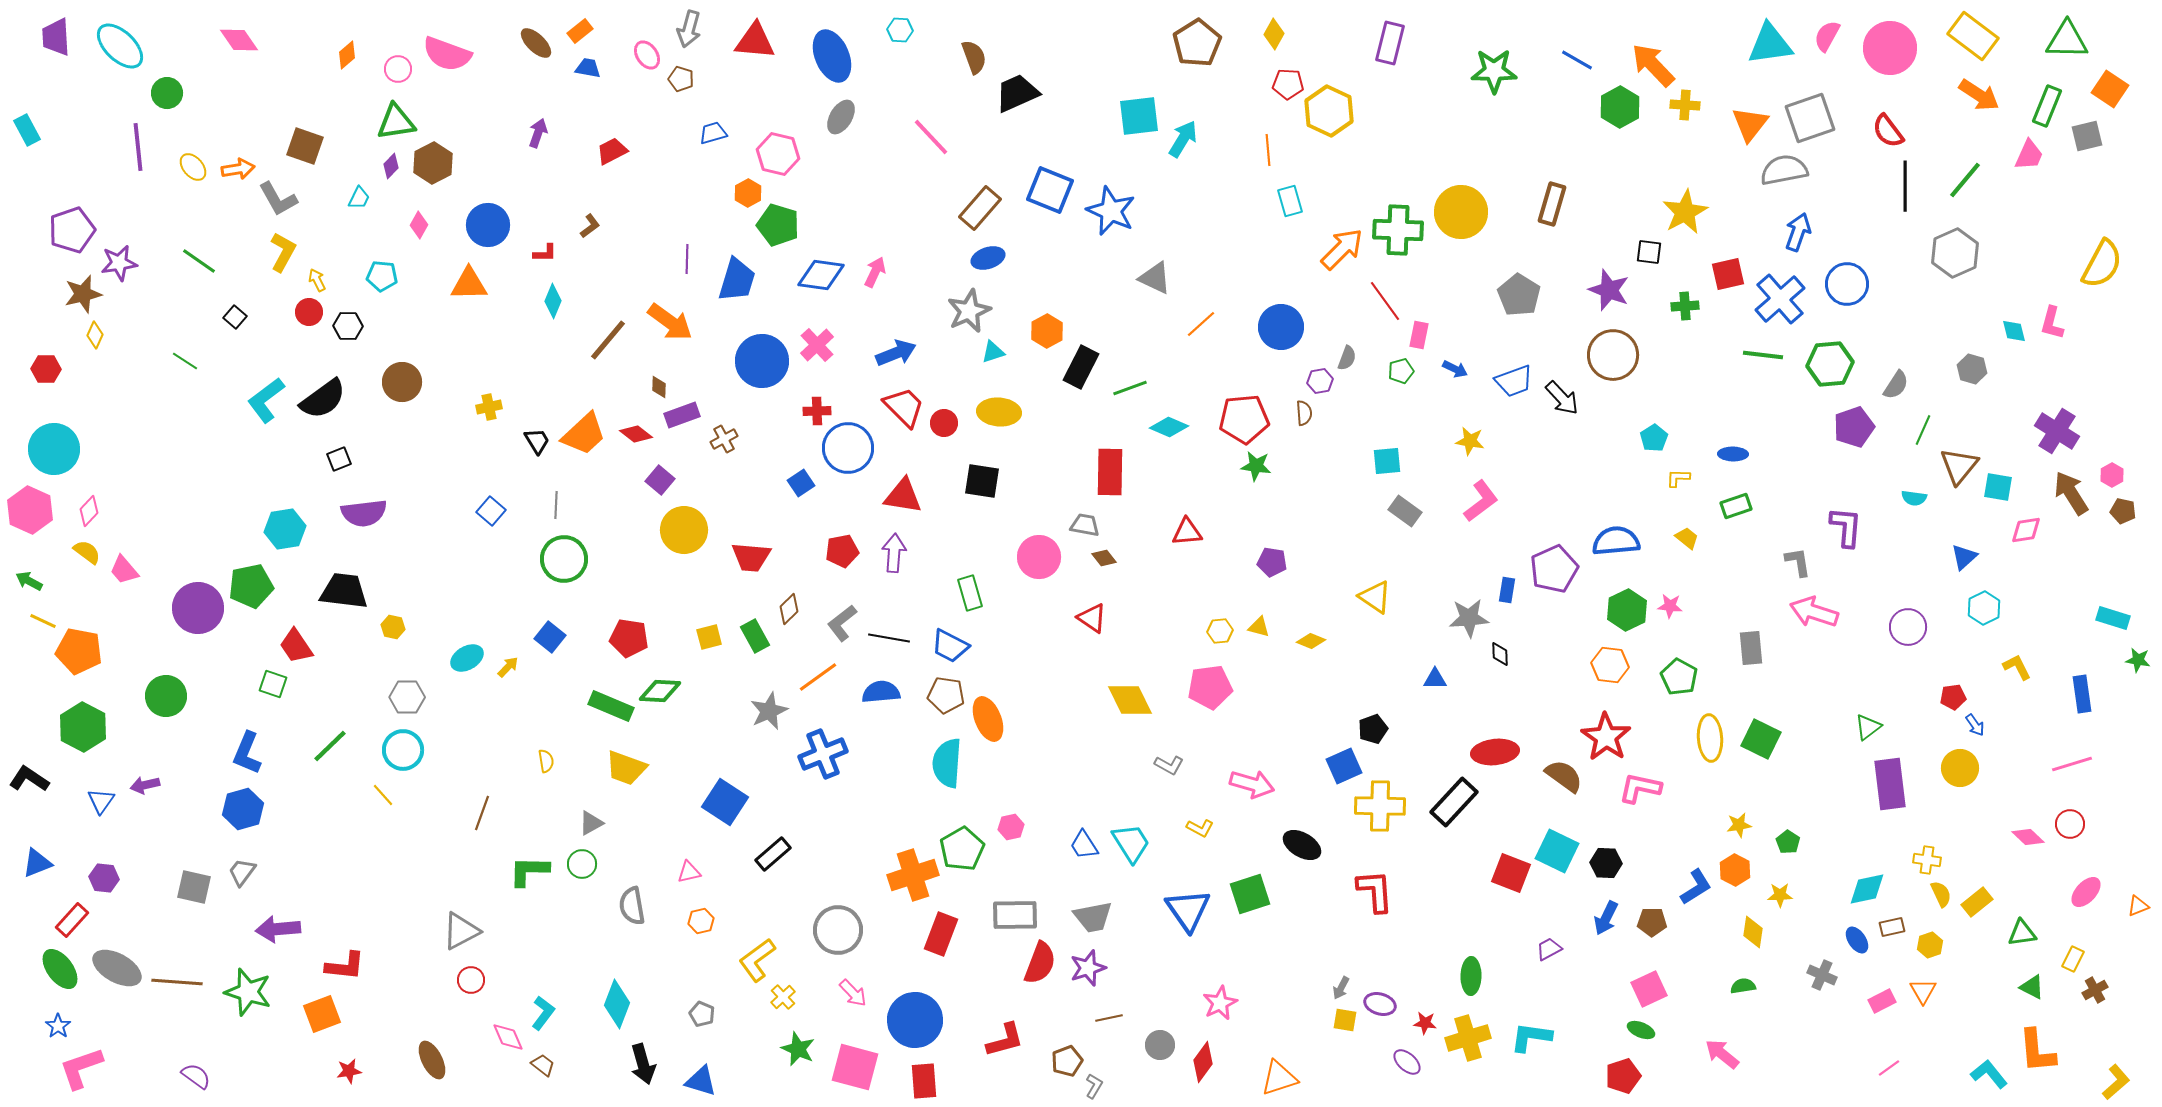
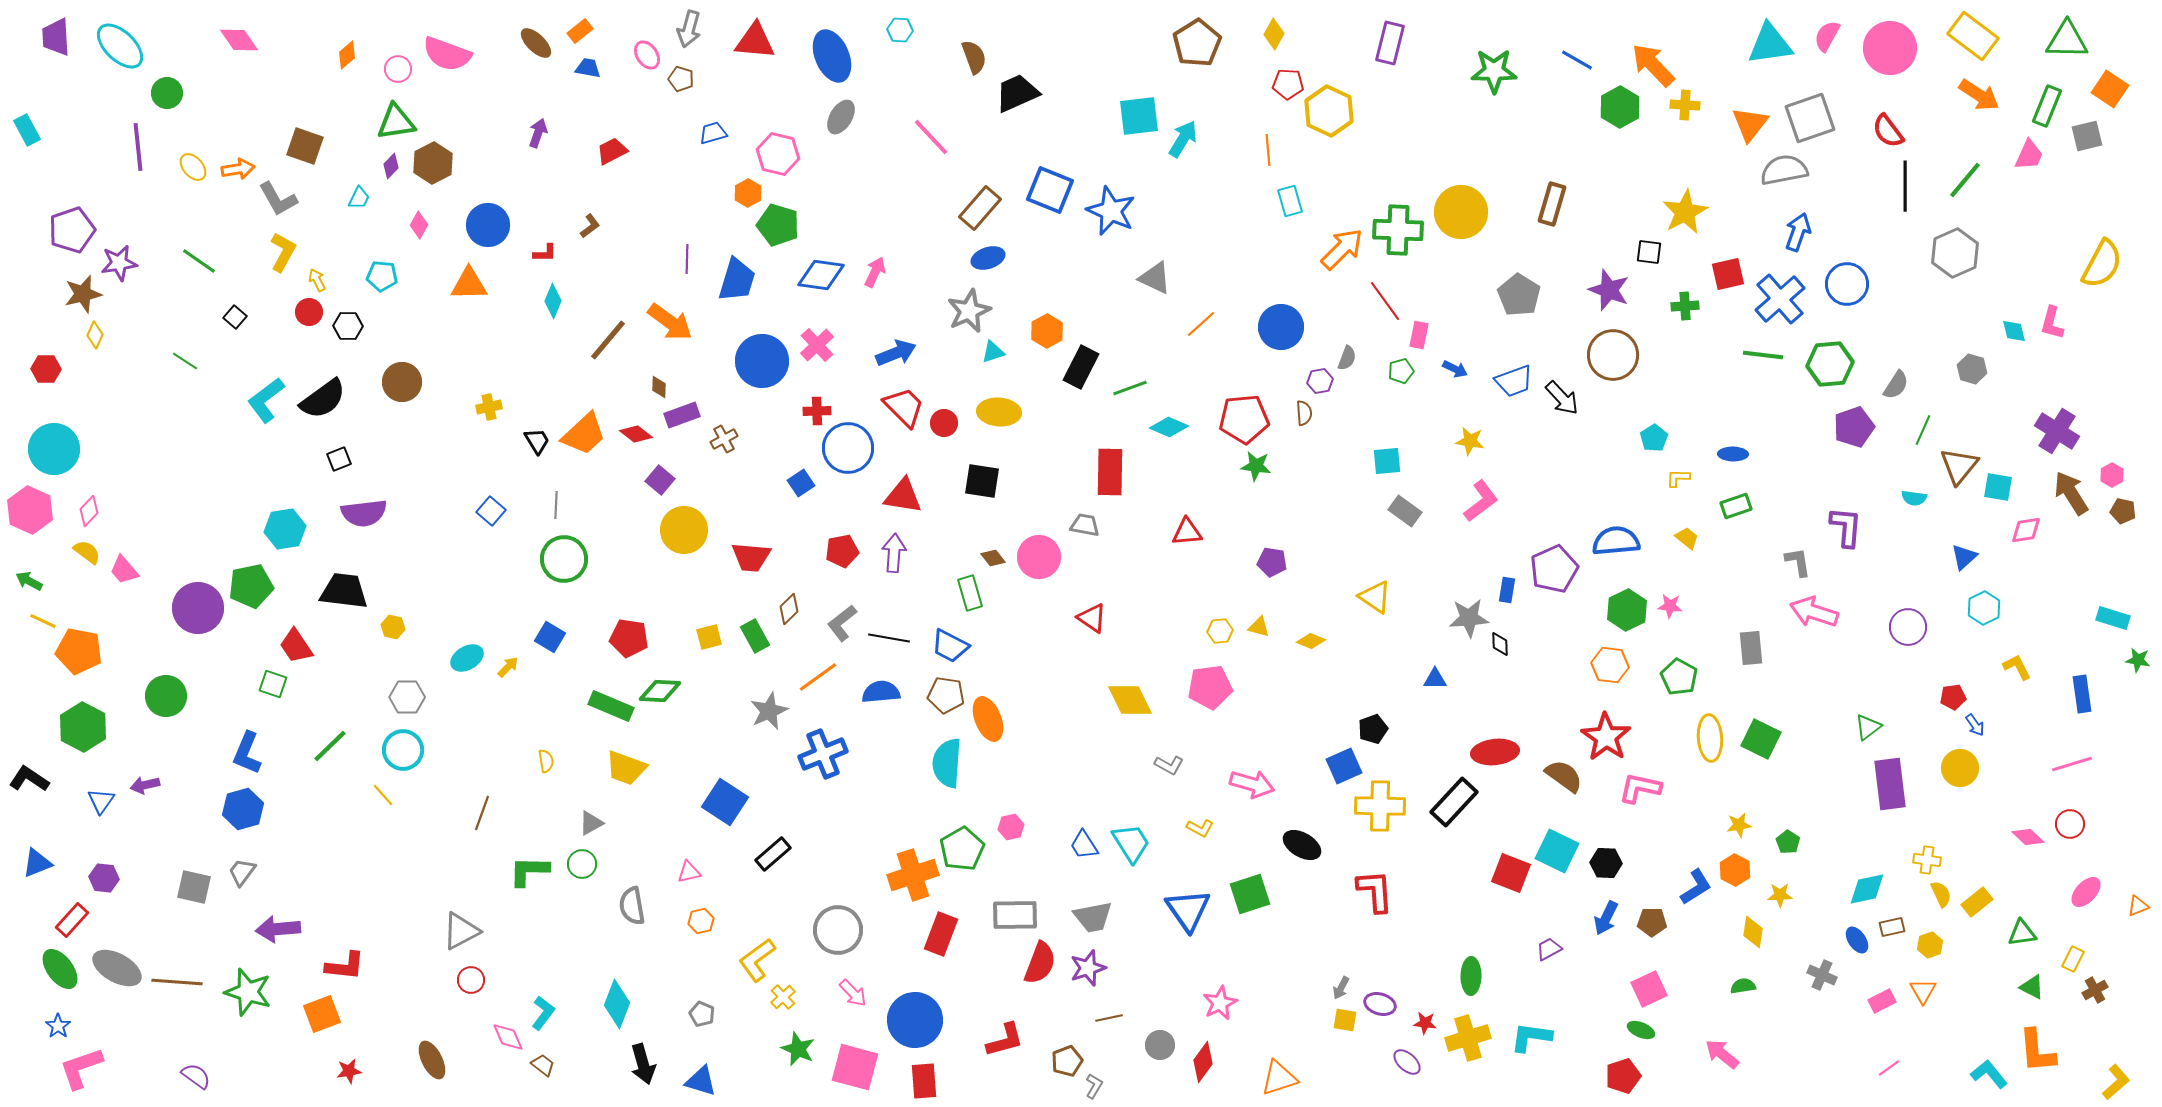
brown diamond at (1104, 558): moved 111 px left
blue square at (550, 637): rotated 8 degrees counterclockwise
black diamond at (1500, 654): moved 10 px up
